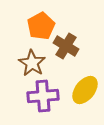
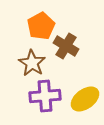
yellow ellipse: moved 9 px down; rotated 16 degrees clockwise
purple cross: moved 2 px right
